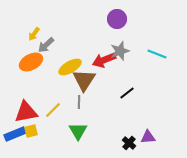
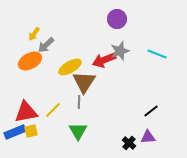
orange ellipse: moved 1 px left, 1 px up
brown triangle: moved 2 px down
black line: moved 24 px right, 18 px down
blue rectangle: moved 2 px up
